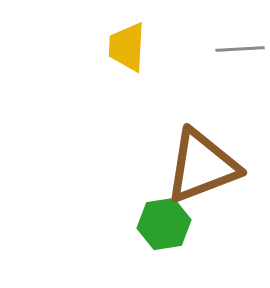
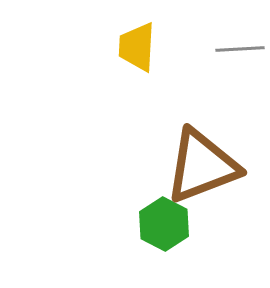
yellow trapezoid: moved 10 px right
green hexagon: rotated 24 degrees counterclockwise
